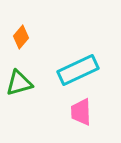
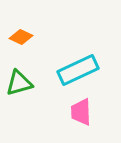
orange diamond: rotated 75 degrees clockwise
